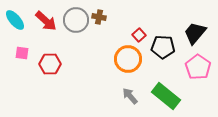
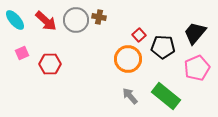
pink square: rotated 32 degrees counterclockwise
pink pentagon: moved 1 px left, 1 px down; rotated 15 degrees clockwise
